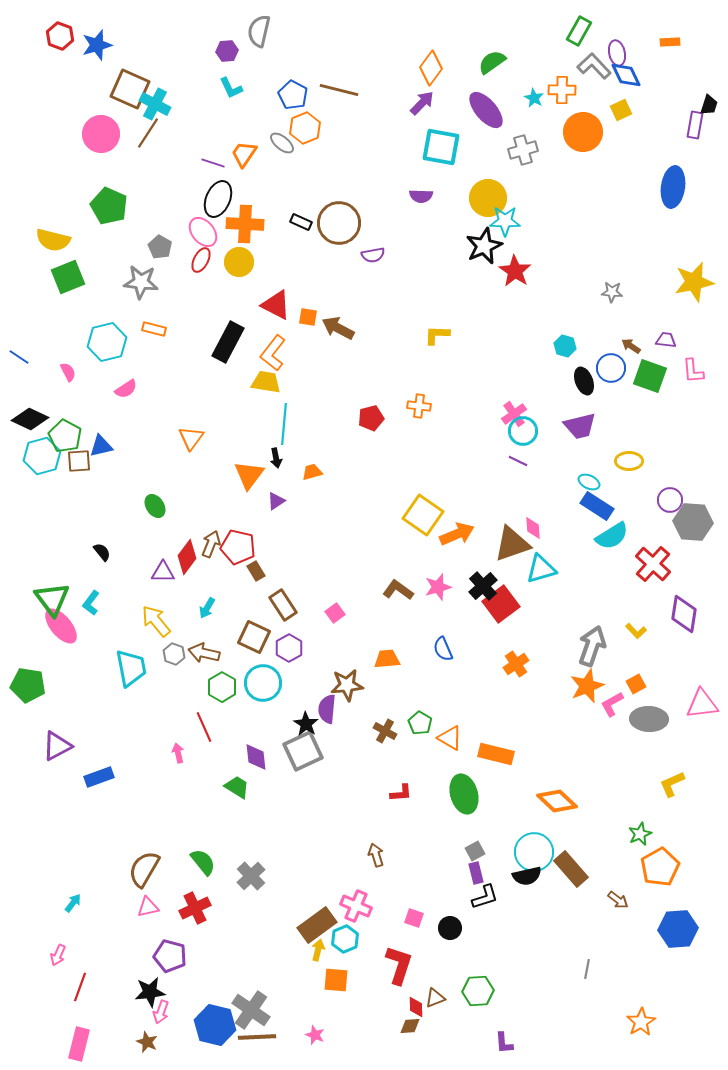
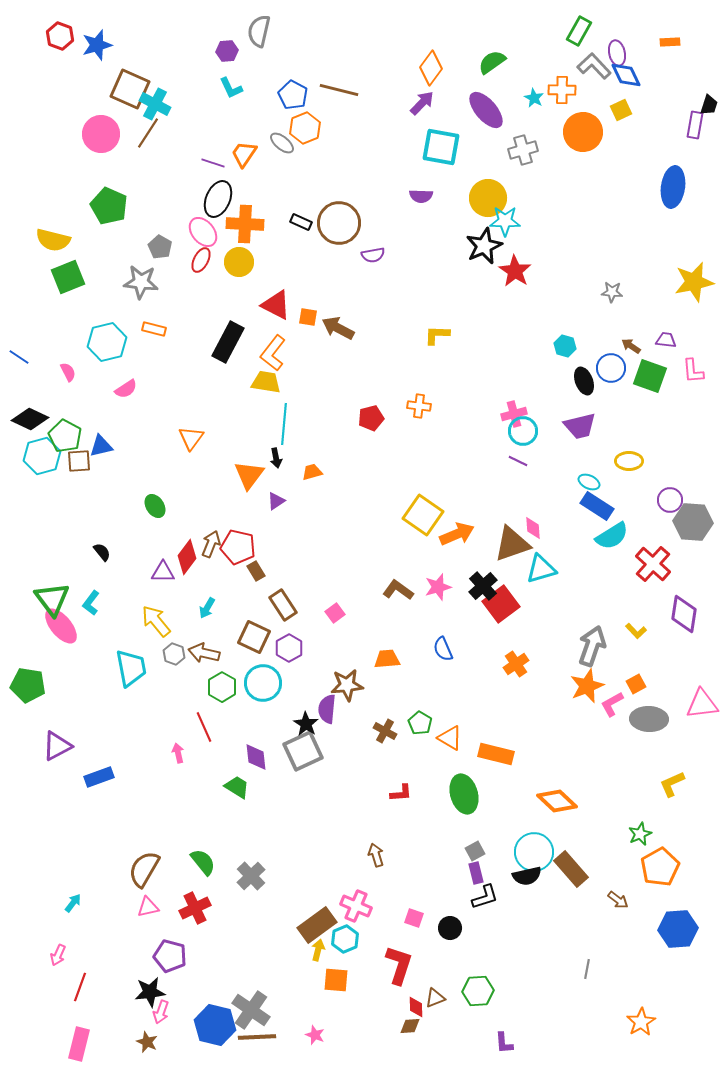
pink cross at (514, 414): rotated 20 degrees clockwise
